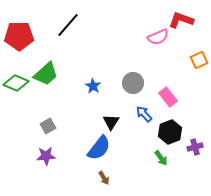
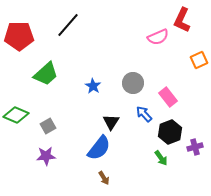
red L-shape: moved 1 px right; rotated 85 degrees counterclockwise
green diamond: moved 32 px down
